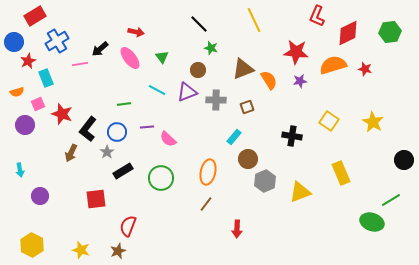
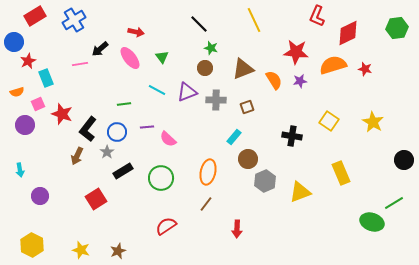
green hexagon at (390, 32): moved 7 px right, 4 px up
blue cross at (57, 41): moved 17 px right, 21 px up
brown circle at (198, 70): moved 7 px right, 2 px up
orange semicircle at (269, 80): moved 5 px right
brown arrow at (71, 153): moved 6 px right, 3 px down
red square at (96, 199): rotated 25 degrees counterclockwise
green line at (391, 200): moved 3 px right, 3 px down
red semicircle at (128, 226): moved 38 px right; rotated 35 degrees clockwise
